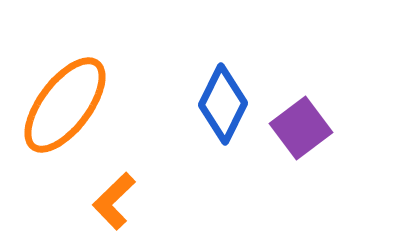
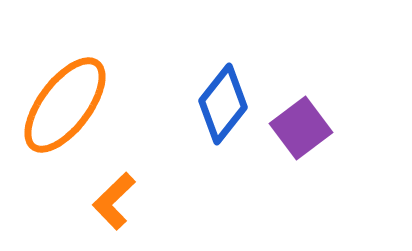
blue diamond: rotated 12 degrees clockwise
